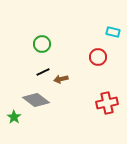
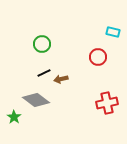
black line: moved 1 px right, 1 px down
